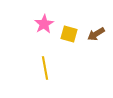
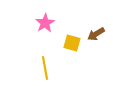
pink star: moved 1 px right, 1 px up
yellow square: moved 3 px right, 9 px down
